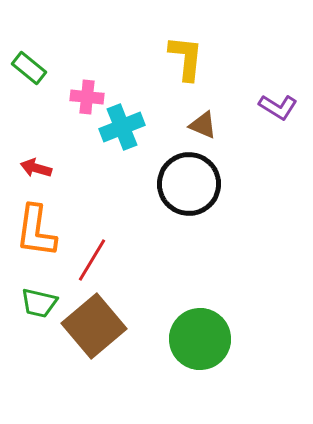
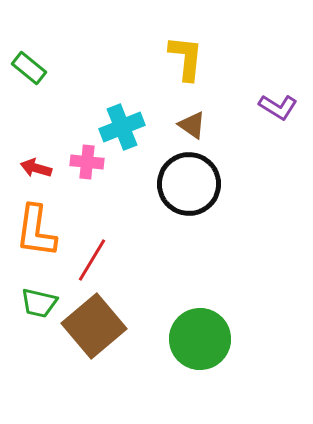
pink cross: moved 65 px down
brown triangle: moved 11 px left; rotated 12 degrees clockwise
